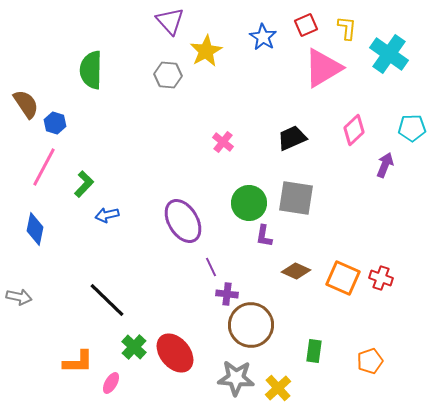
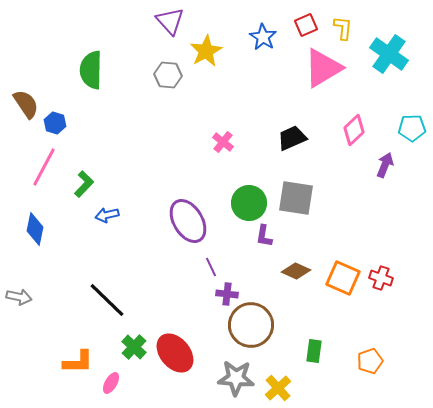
yellow L-shape: moved 4 px left
purple ellipse: moved 5 px right
